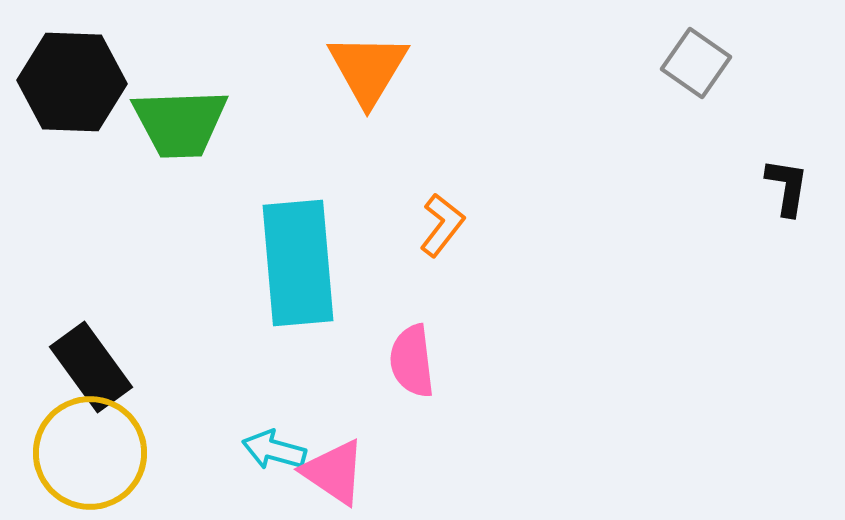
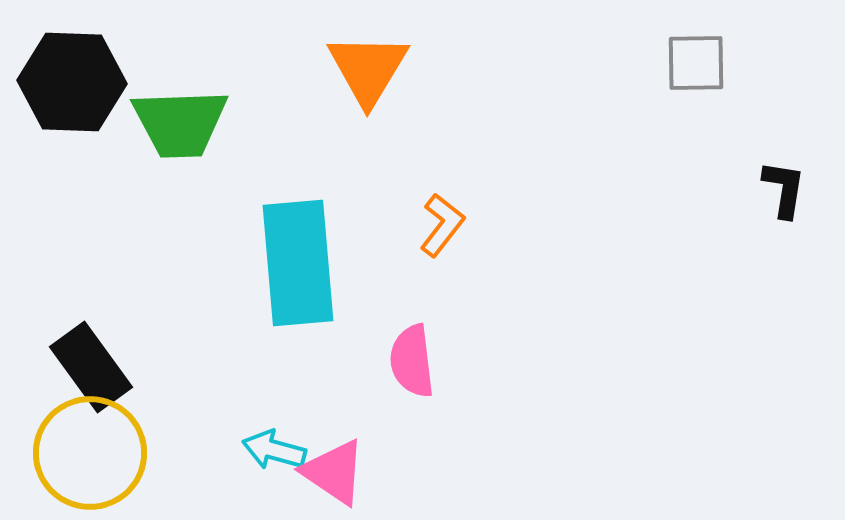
gray square: rotated 36 degrees counterclockwise
black L-shape: moved 3 px left, 2 px down
